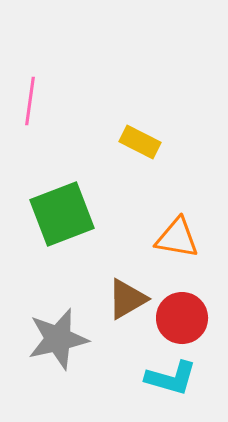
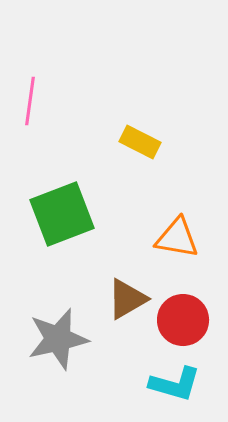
red circle: moved 1 px right, 2 px down
cyan L-shape: moved 4 px right, 6 px down
